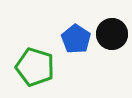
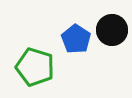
black circle: moved 4 px up
